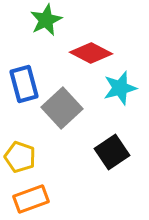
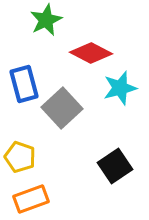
black square: moved 3 px right, 14 px down
